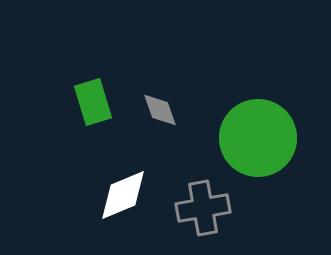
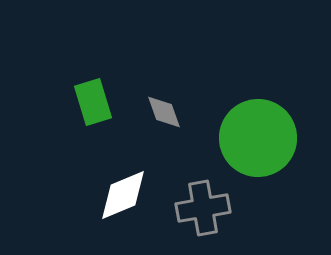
gray diamond: moved 4 px right, 2 px down
